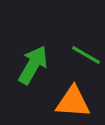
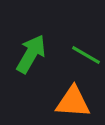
green arrow: moved 2 px left, 11 px up
